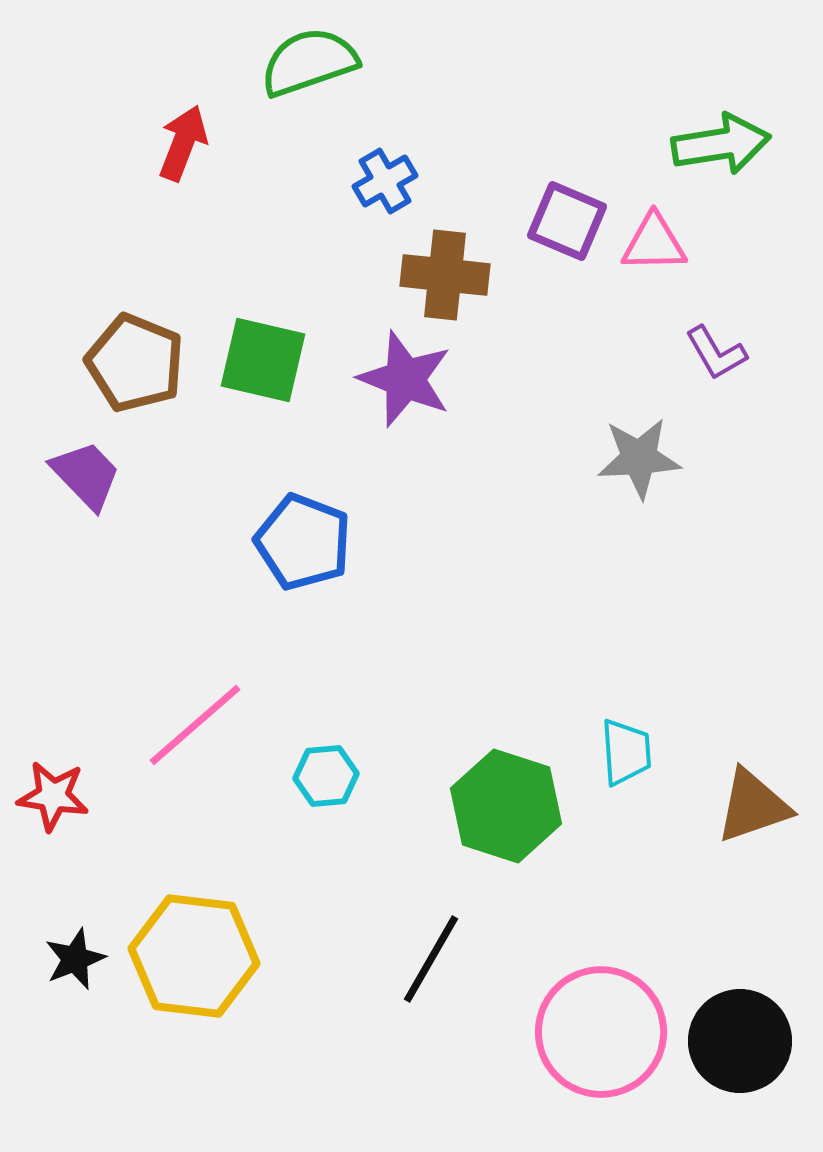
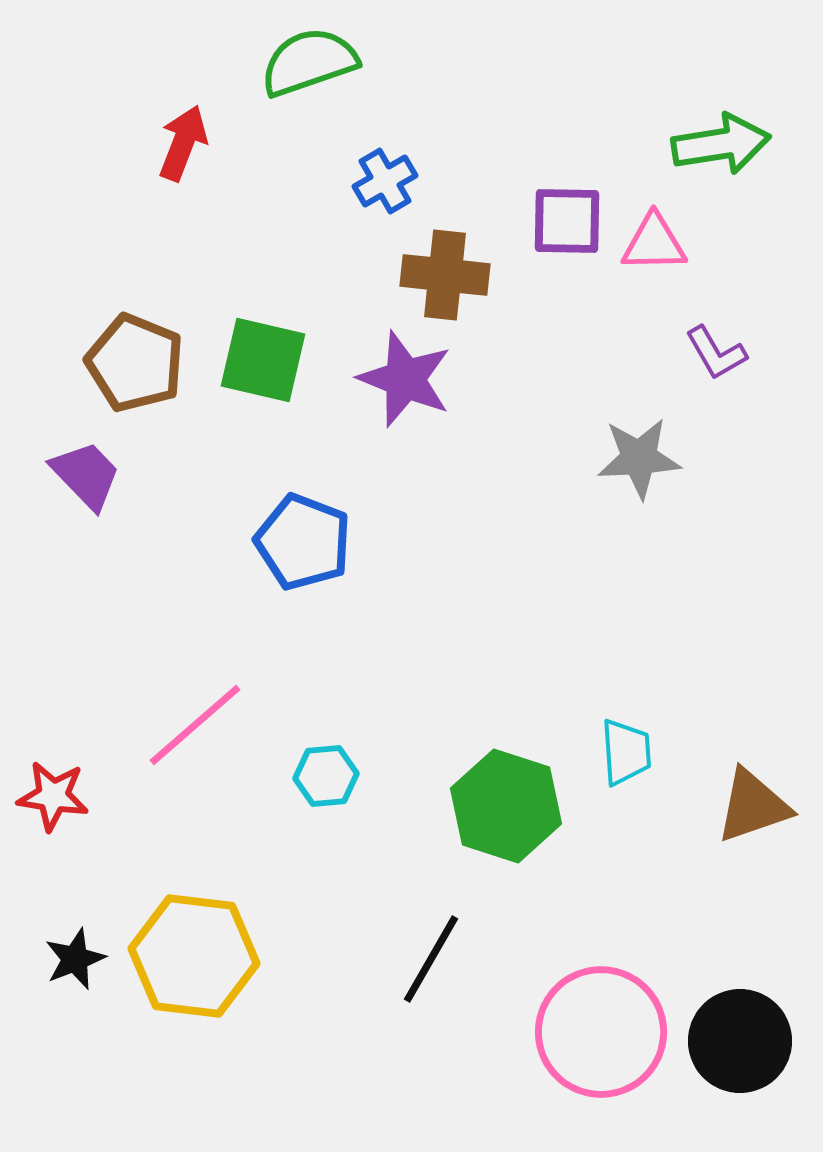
purple square: rotated 22 degrees counterclockwise
